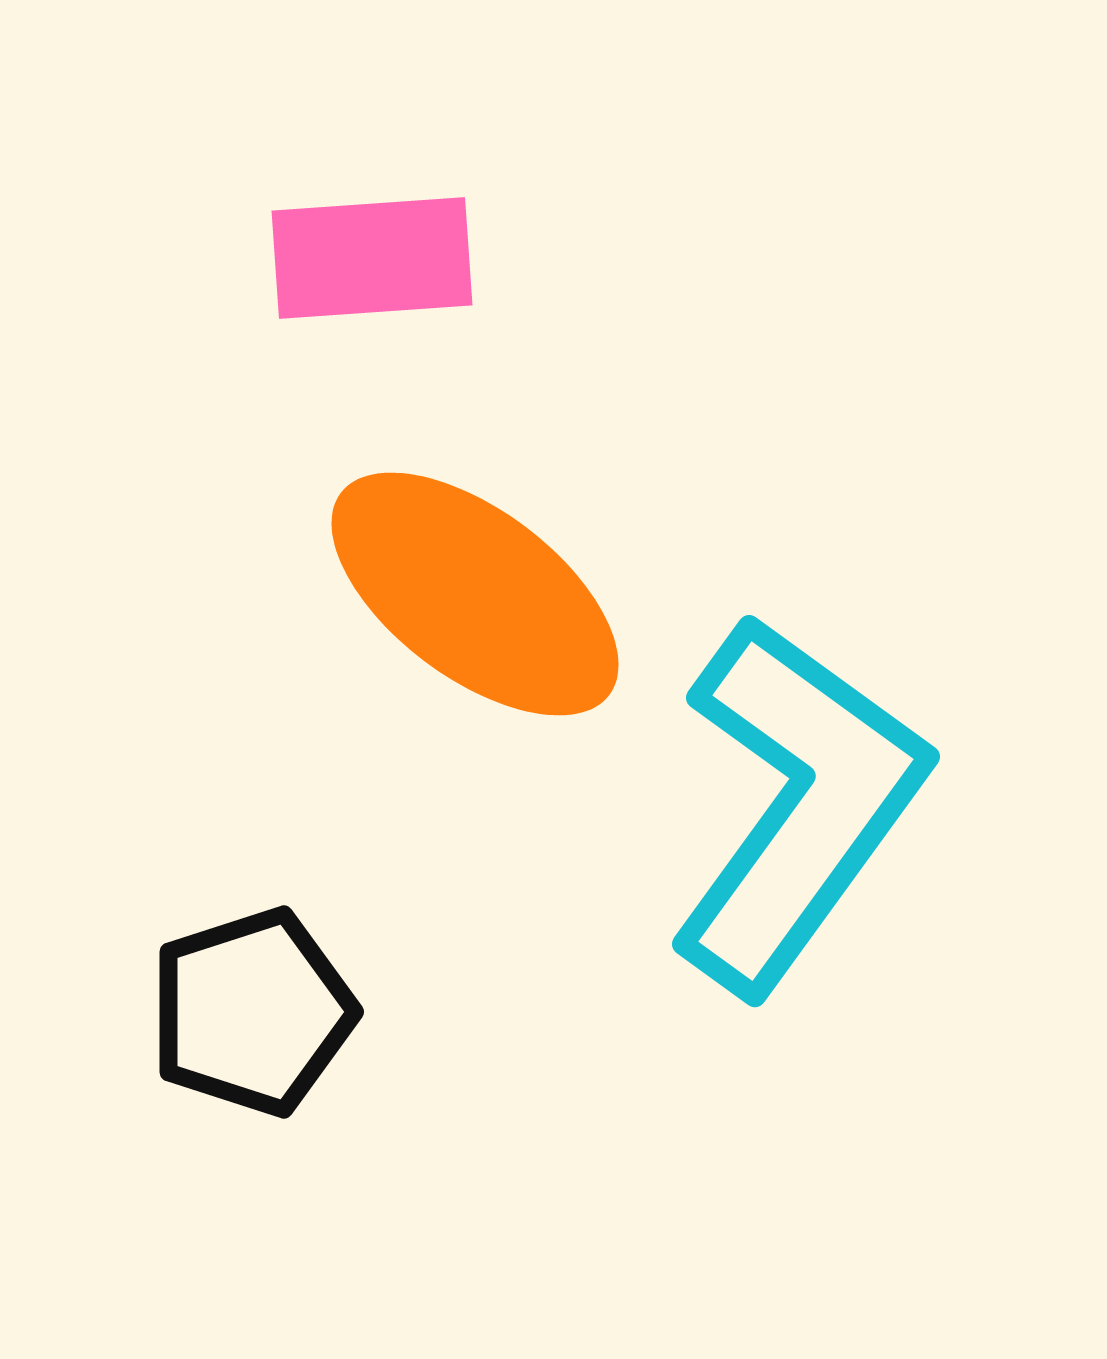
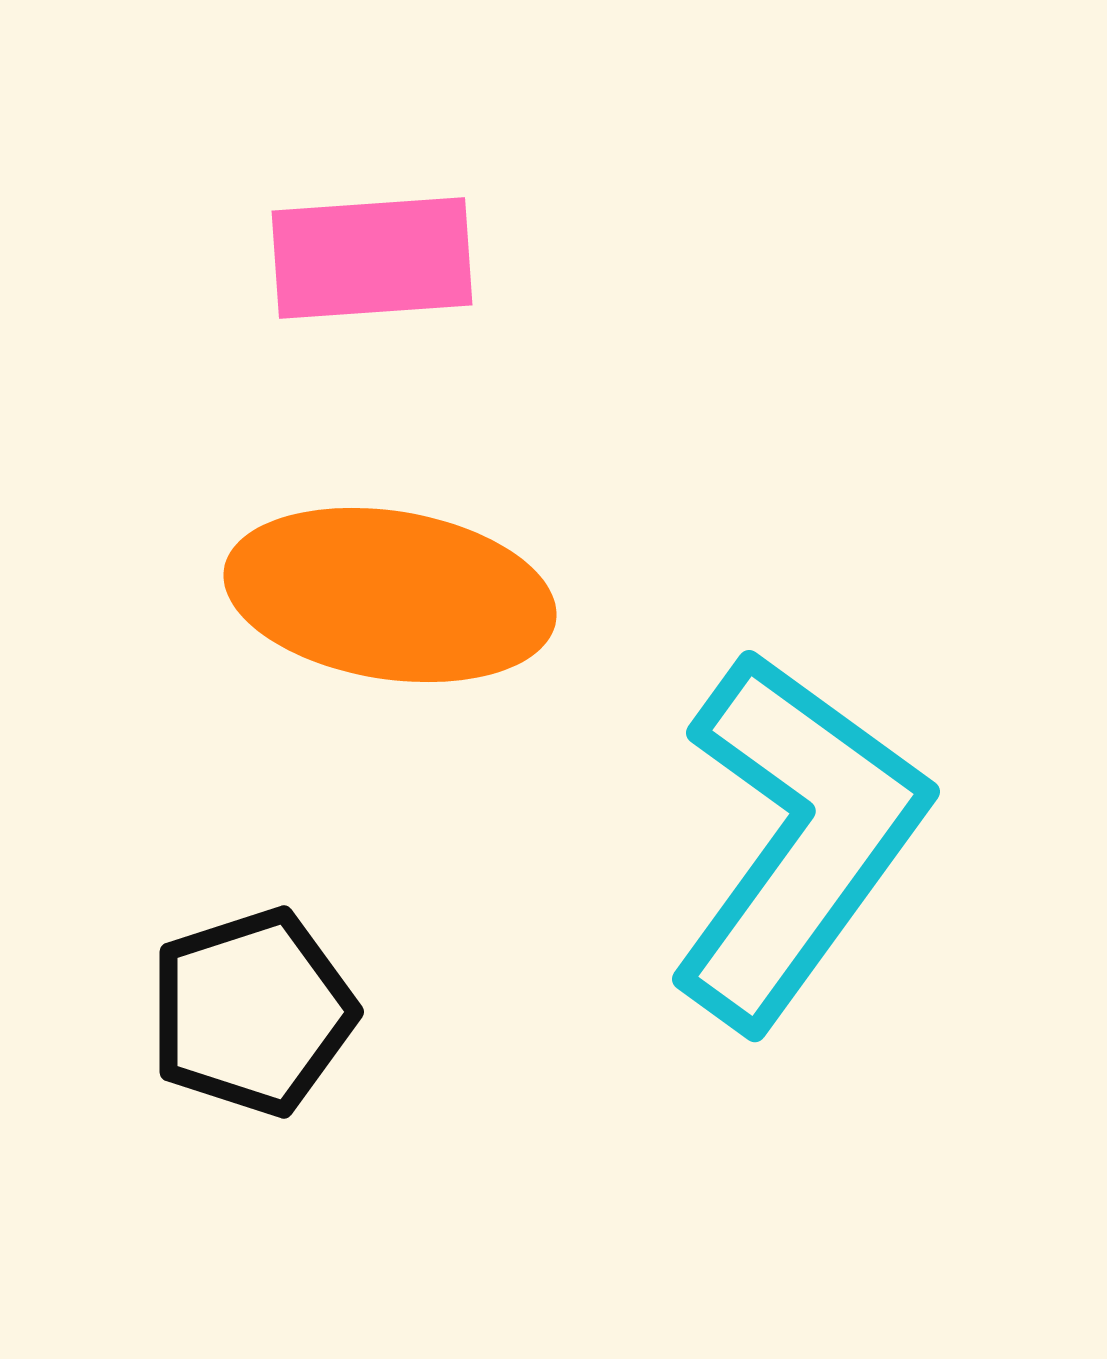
orange ellipse: moved 85 px left, 1 px down; rotated 28 degrees counterclockwise
cyan L-shape: moved 35 px down
